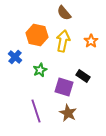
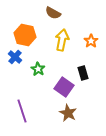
brown semicircle: moved 11 px left; rotated 21 degrees counterclockwise
orange hexagon: moved 12 px left
yellow arrow: moved 1 px left, 1 px up
green star: moved 2 px left, 1 px up; rotated 16 degrees counterclockwise
black rectangle: moved 3 px up; rotated 40 degrees clockwise
purple square: rotated 18 degrees clockwise
purple line: moved 14 px left
